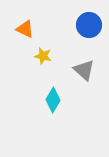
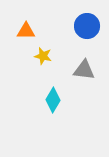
blue circle: moved 2 px left, 1 px down
orange triangle: moved 1 px right, 2 px down; rotated 24 degrees counterclockwise
gray triangle: rotated 35 degrees counterclockwise
